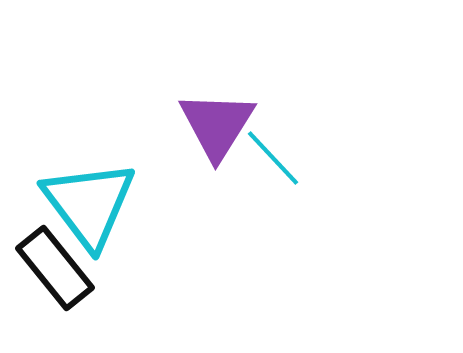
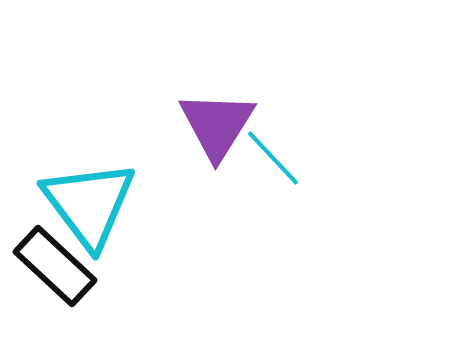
black rectangle: moved 2 px up; rotated 8 degrees counterclockwise
